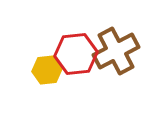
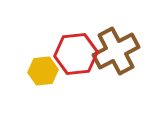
yellow hexagon: moved 4 px left, 1 px down
